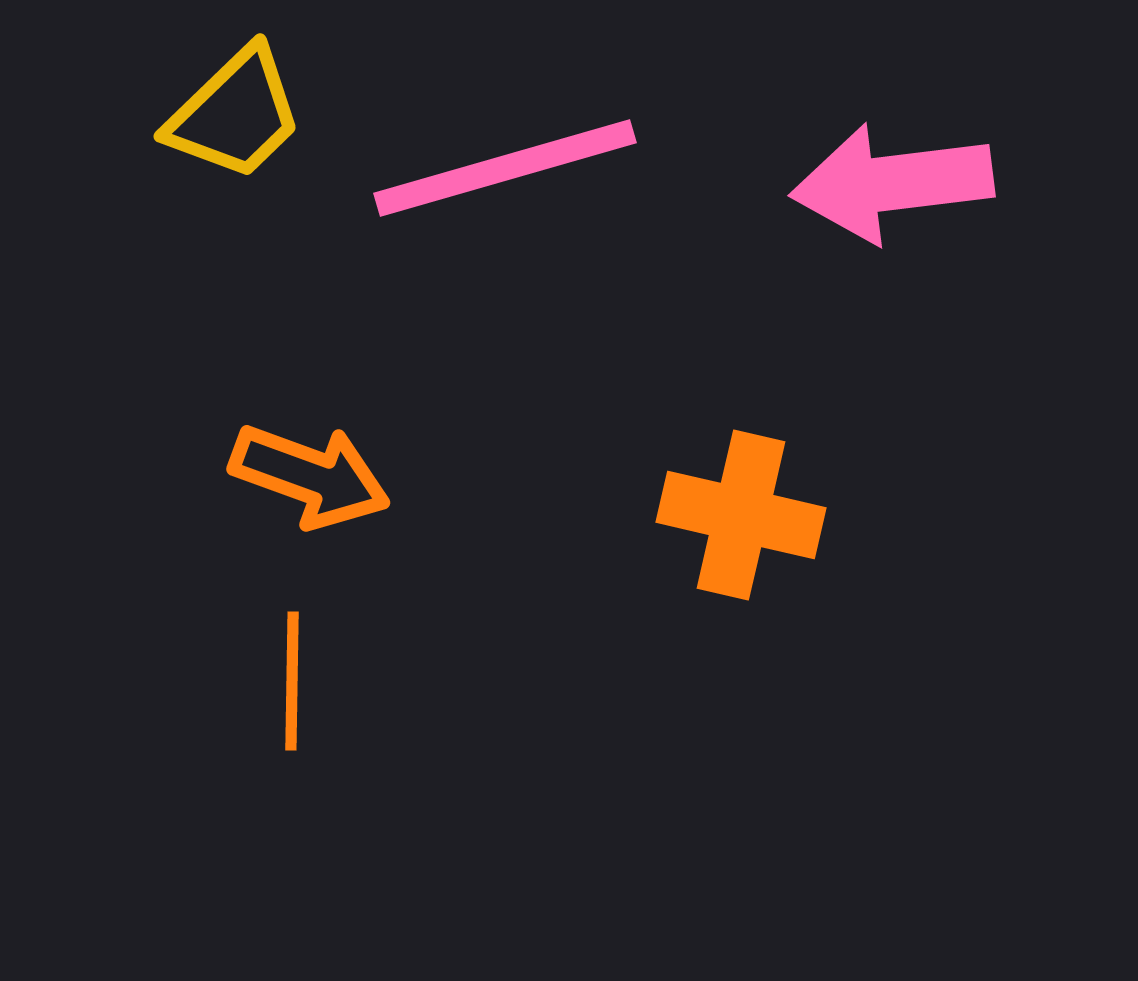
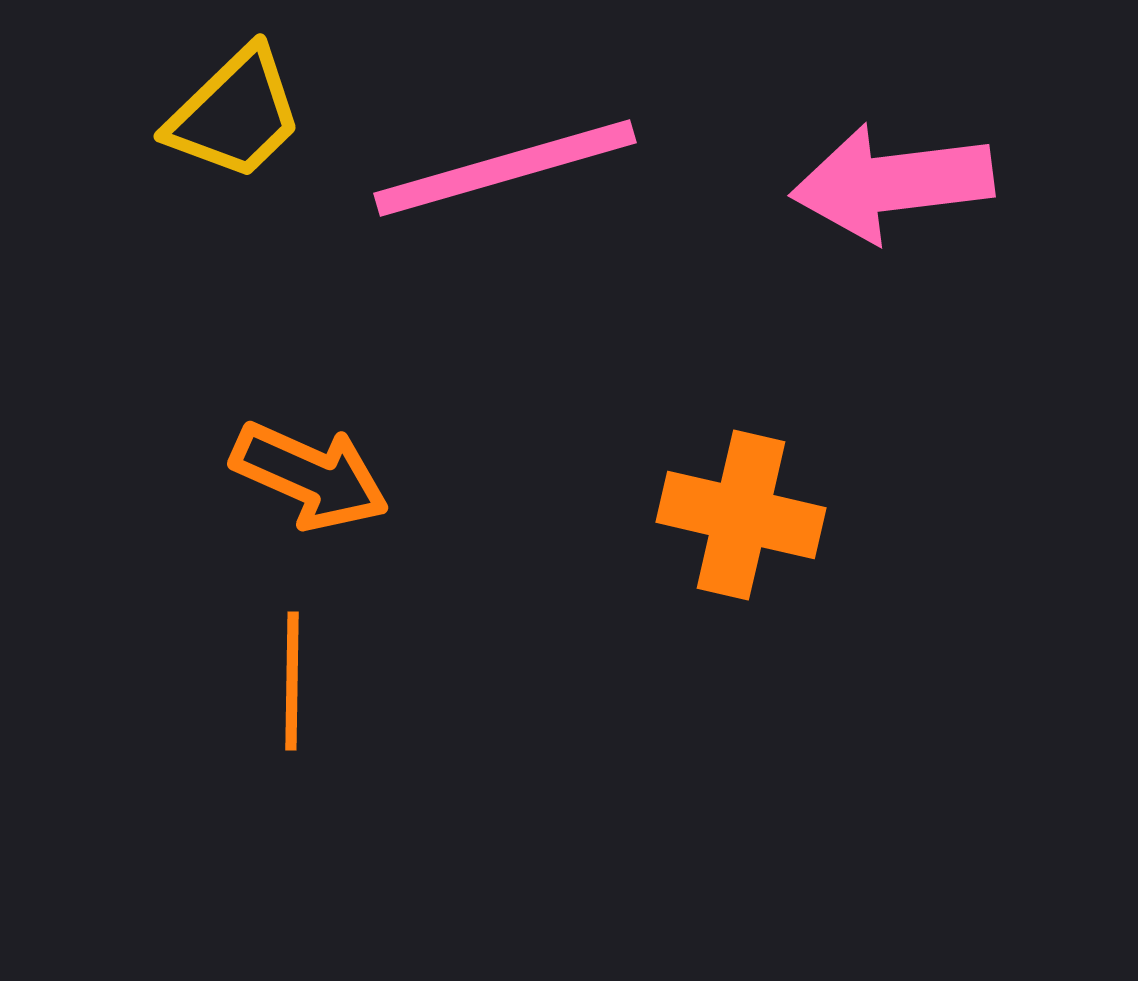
orange arrow: rotated 4 degrees clockwise
